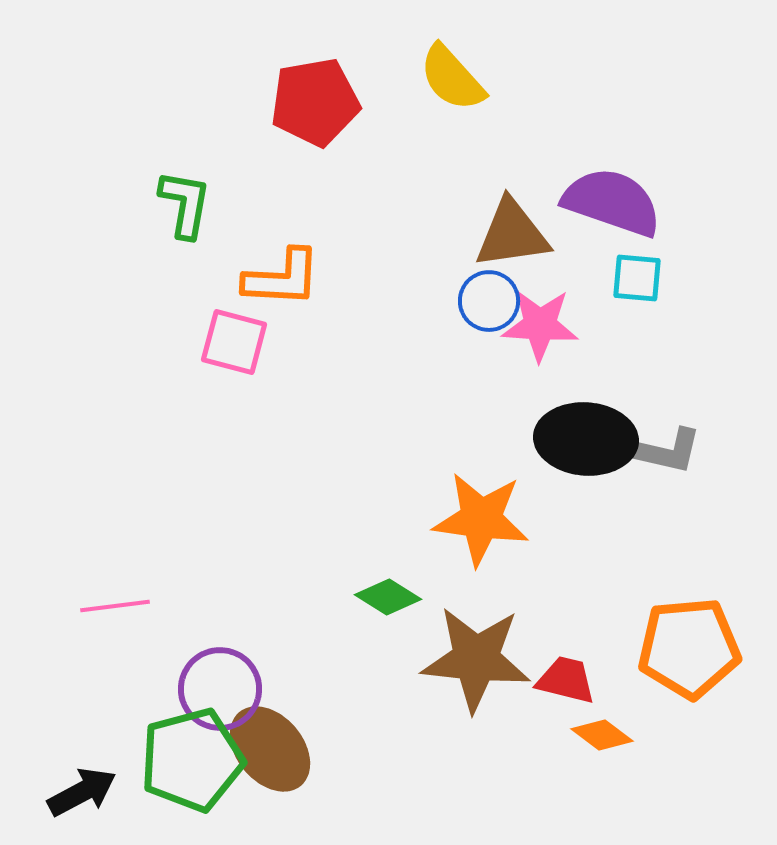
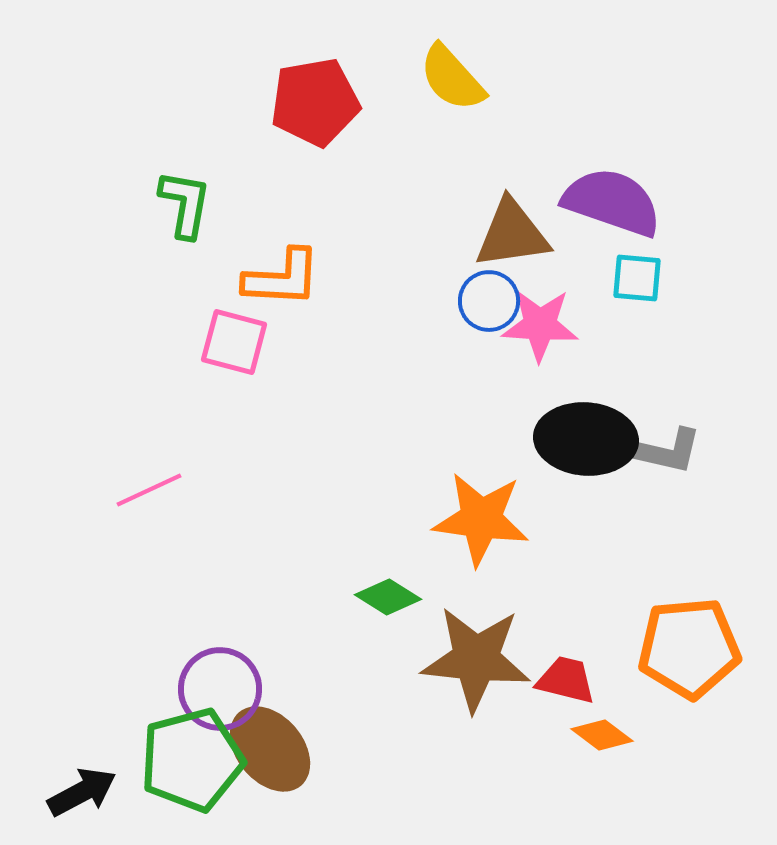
pink line: moved 34 px right, 116 px up; rotated 18 degrees counterclockwise
